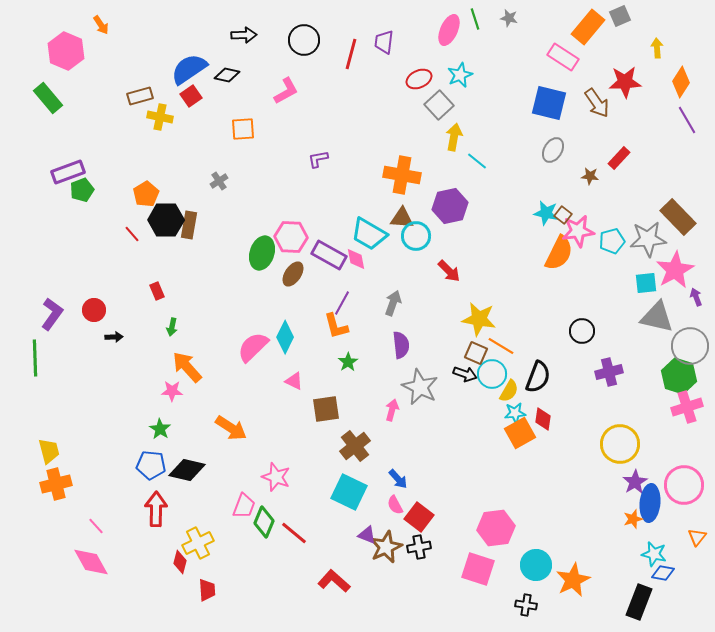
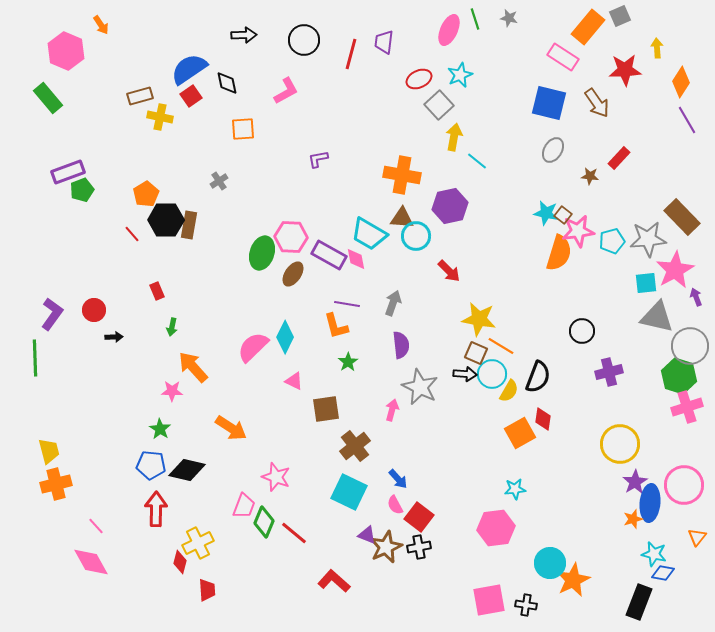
black diamond at (227, 75): moved 8 px down; rotated 65 degrees clockwise
red star at (625, 82): moved 12 px up
brown rectangle at (678, 217): moved 4 px right
orange semicircle at (559, 253): rotated 9 degrees counterclockwise
purple line at (342, 303): moved 5 px right, 1 px down; rotated 70 degrees clockwise
orange arrow at (187, 367): moved 6 px right
black arrow at (465, 374): rotated 15 degrees counterclockwise
cyan star at (515, 413): moved 76 px down
cyan circle at (536, 565): moved 14 px right, 2 px up
pink square at (478, 569): moved 11 px right, 31 px down; rotated 28 degrees counterclockwise
